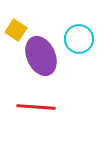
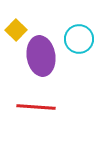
yellow square: rotated 10 degrees clockwise
purple ellipse: rotated 15 degrees clockwise
